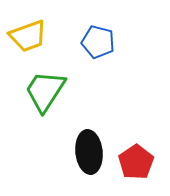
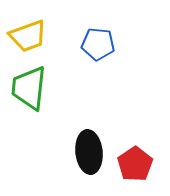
blue pentagon: moved 2 px down; rotated 8 degrees counterclockwise
green trapezoid: moved 16 px left, 3 px up; rotated 27 degrees counterclockwise
red pentagon: moved 1 px left, 2 px down
